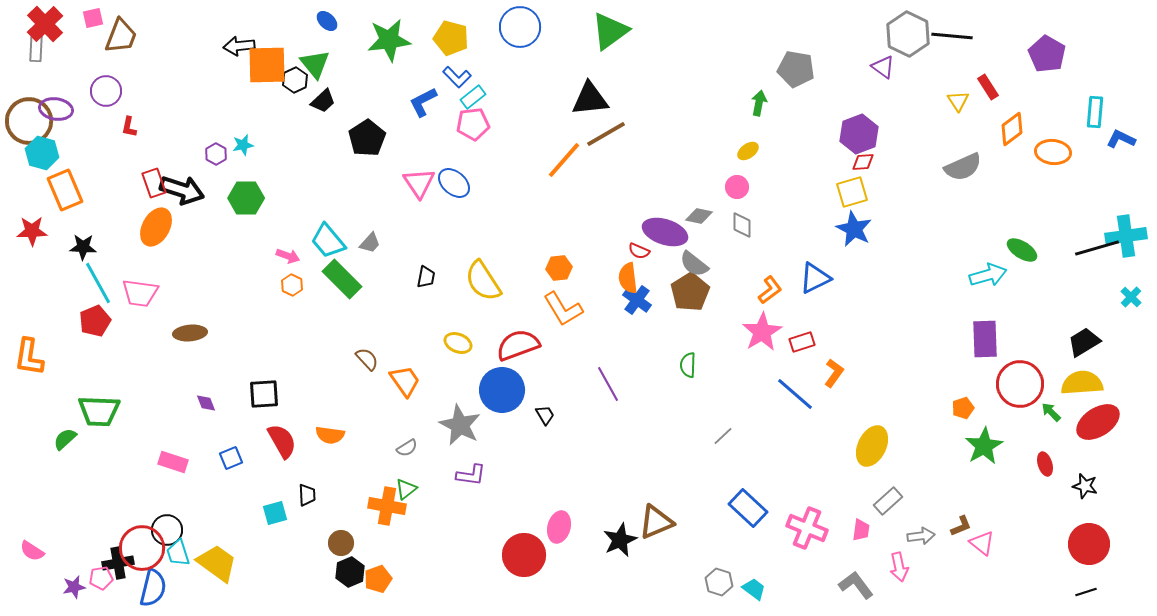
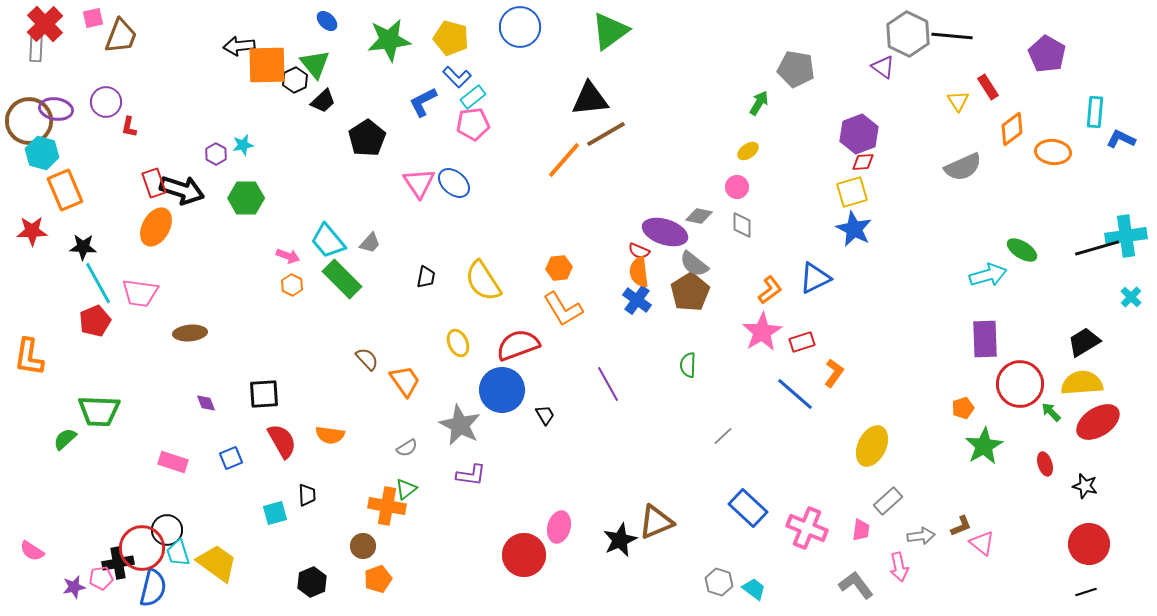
purple circle at (106, 91): moved 11 px down
green arrow at (759, 103): rotated 20 degrees clockwise
orange semicircle at (628, 278): moved 11 px right, 6 px up
yellow ellipse at (458, 343): rotated 44 degrees clockwise
brown circle at (341, 543): moved 22 px right, 3 px down
black hexagon at (350, 572): moved 38 px left, 10 px down
